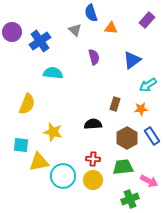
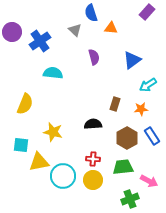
purple rectangle: moved 8 px up
yellow semicircle: moved 2 px left
